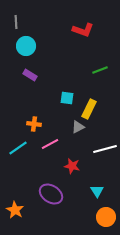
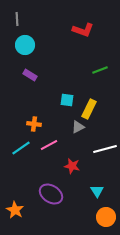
gray line: moved 1 px right, 3 px up
cyan circle: moved 1 px left, 1 px up
cyan square: moved 2 px down
pink line: moved 1 px left, 1 px down
cyan line: moved 3 px right
